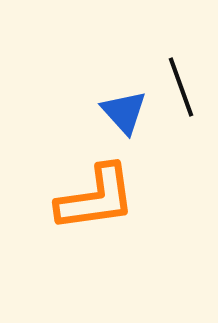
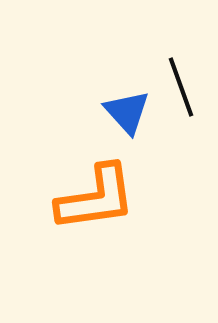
blue triangle: moved 3 px right
